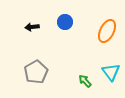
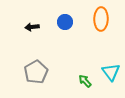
orange ellipse: moved 6 px left, 12 px up; rotated 25 degrees counterclockwise
